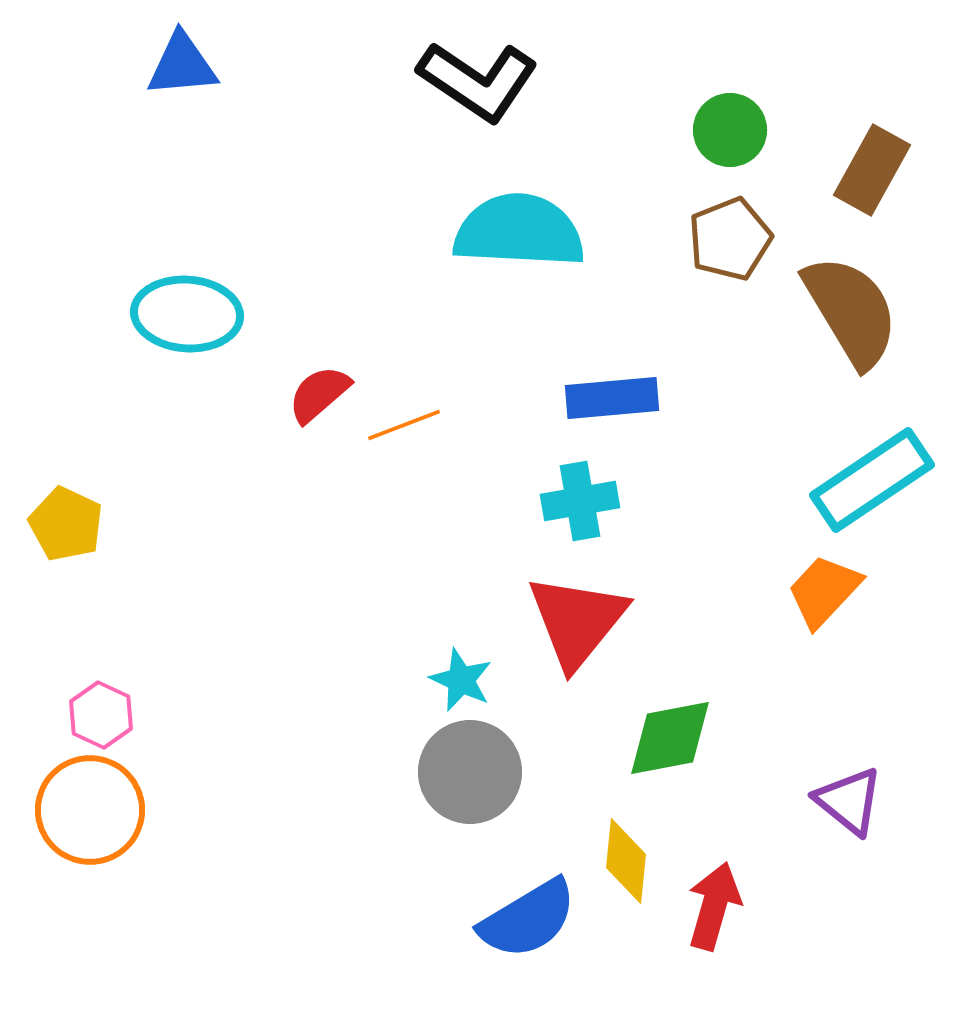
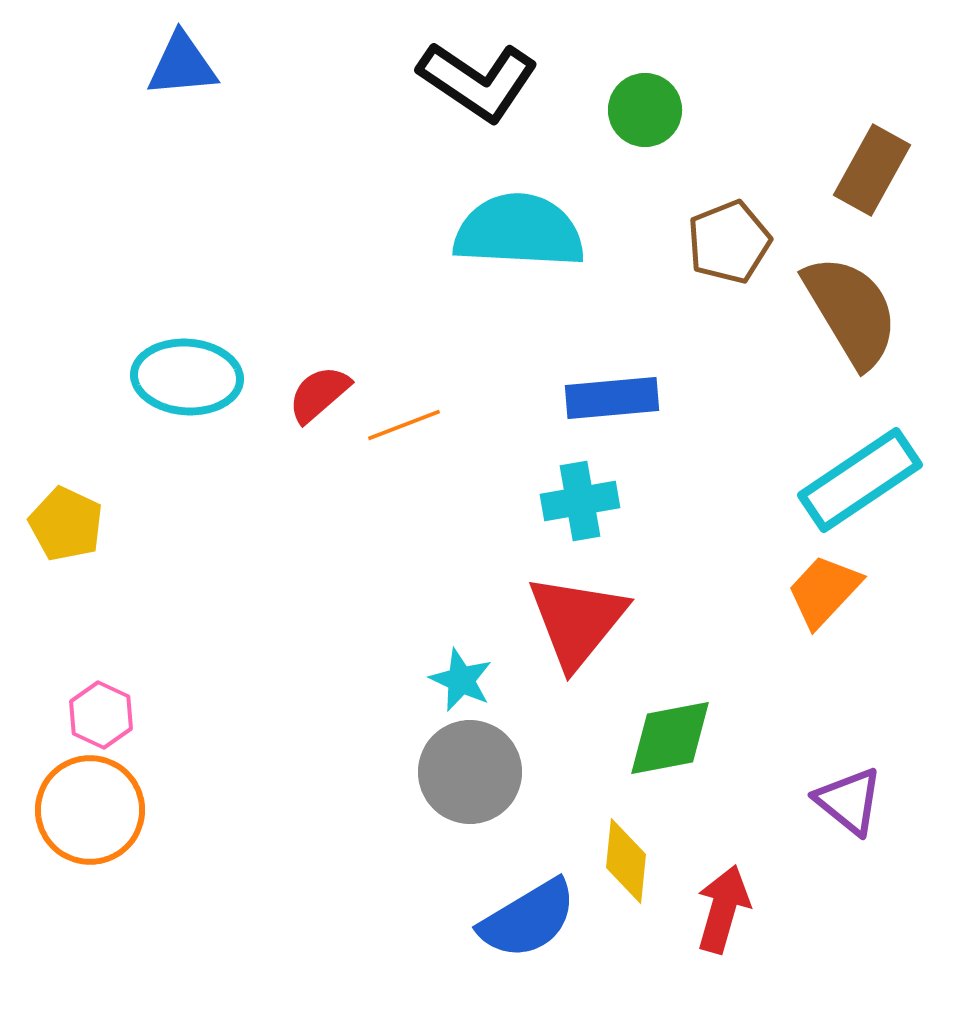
green circle: moved 85 px left, 20 px up
brown pentagon: moved 1 px left, 3 px down
cyan ellipse: moved 63 px down
cyan rectangle: moved 12 px left
red arrow: moved 9 px right, 3 px down
